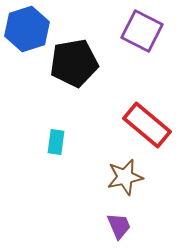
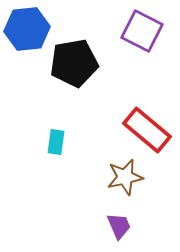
blue hexagon: rotated 12 degrees clockwise
red rectangle: moved 5 px down
